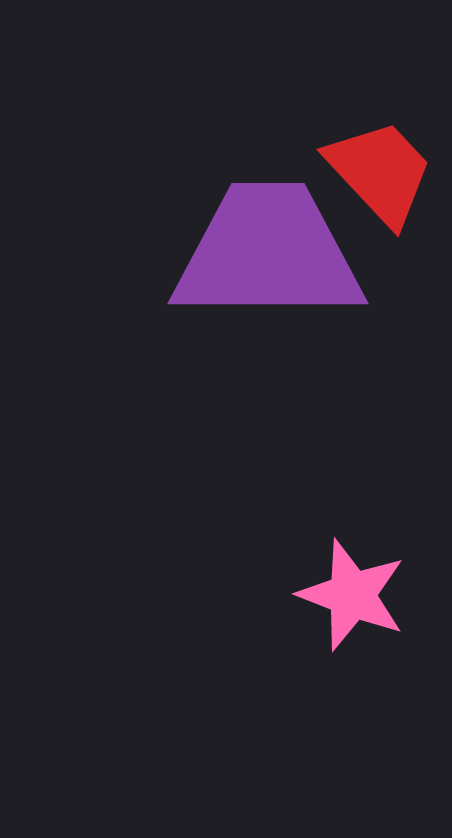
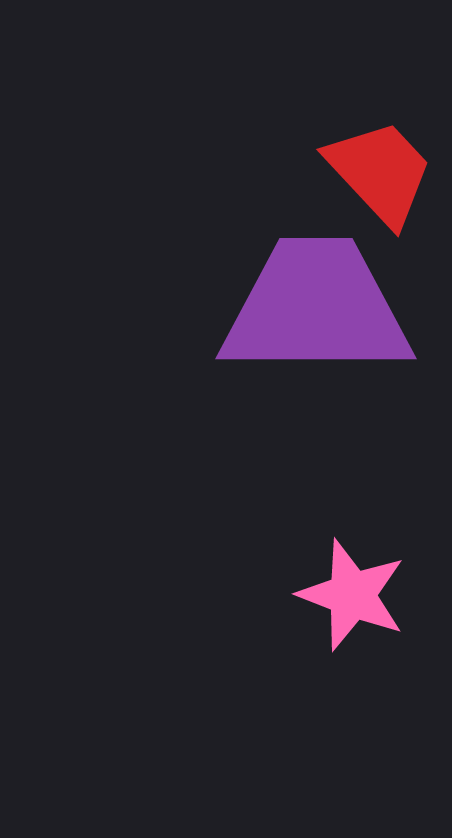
purple trapezoid: moved 48 px right, 55 px down
